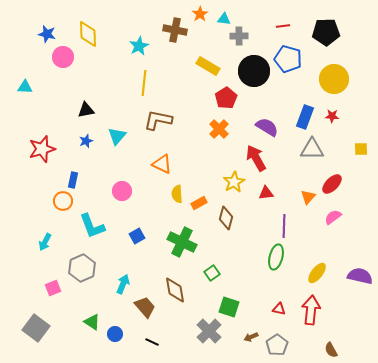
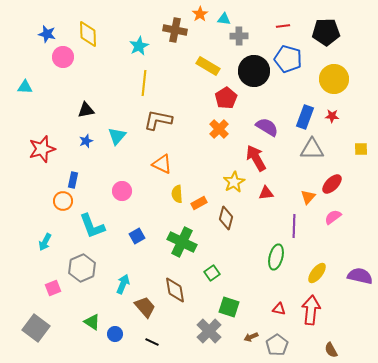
purple line at (284, 226): moved 10 px right
